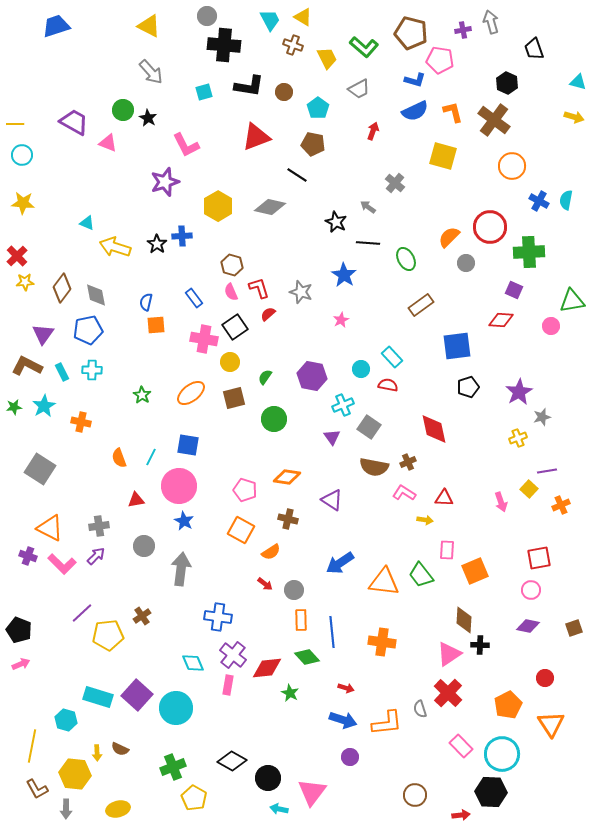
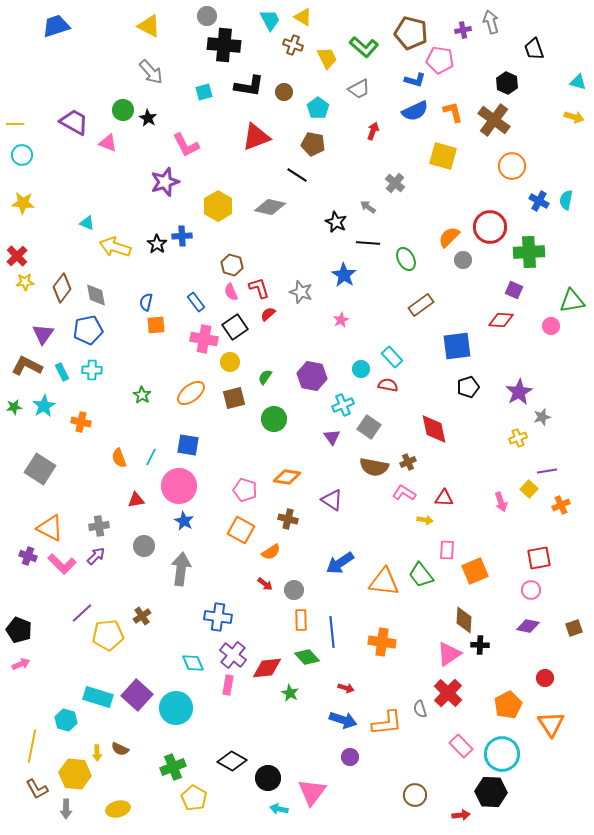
gray circle at (466, 263): moved 3 px left, 3 px up
blue rectangle at (194, 298): moved 2 px right, 4 px down
